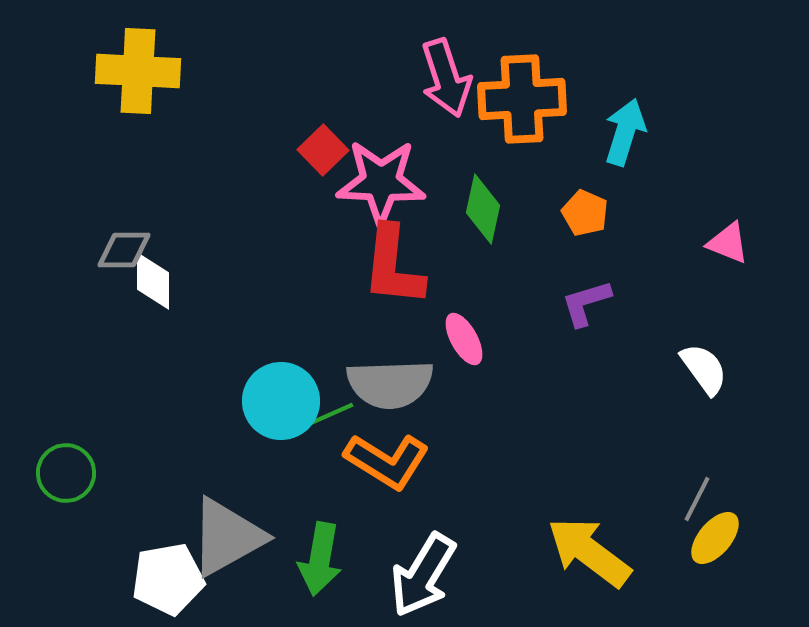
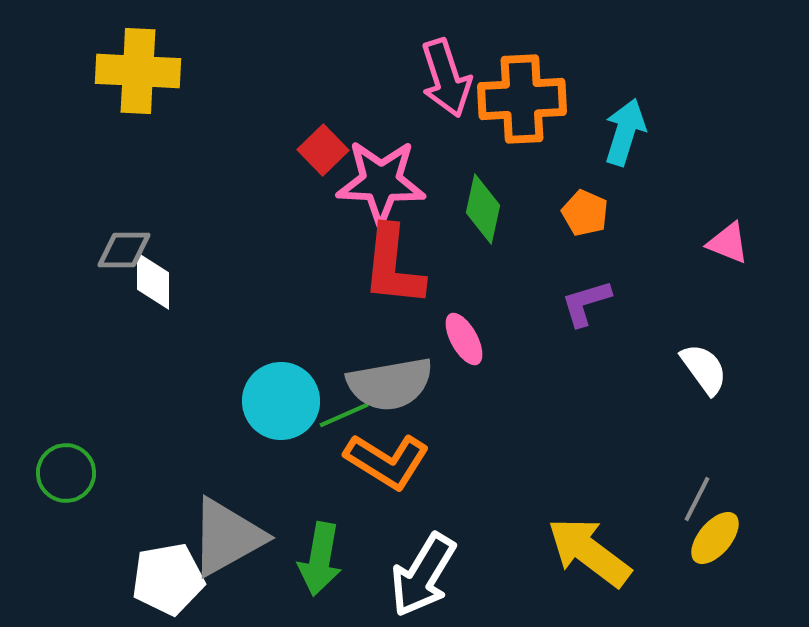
gray semicircle: rotated 8 degrees counterclockwise
green line: moved 15 px right
